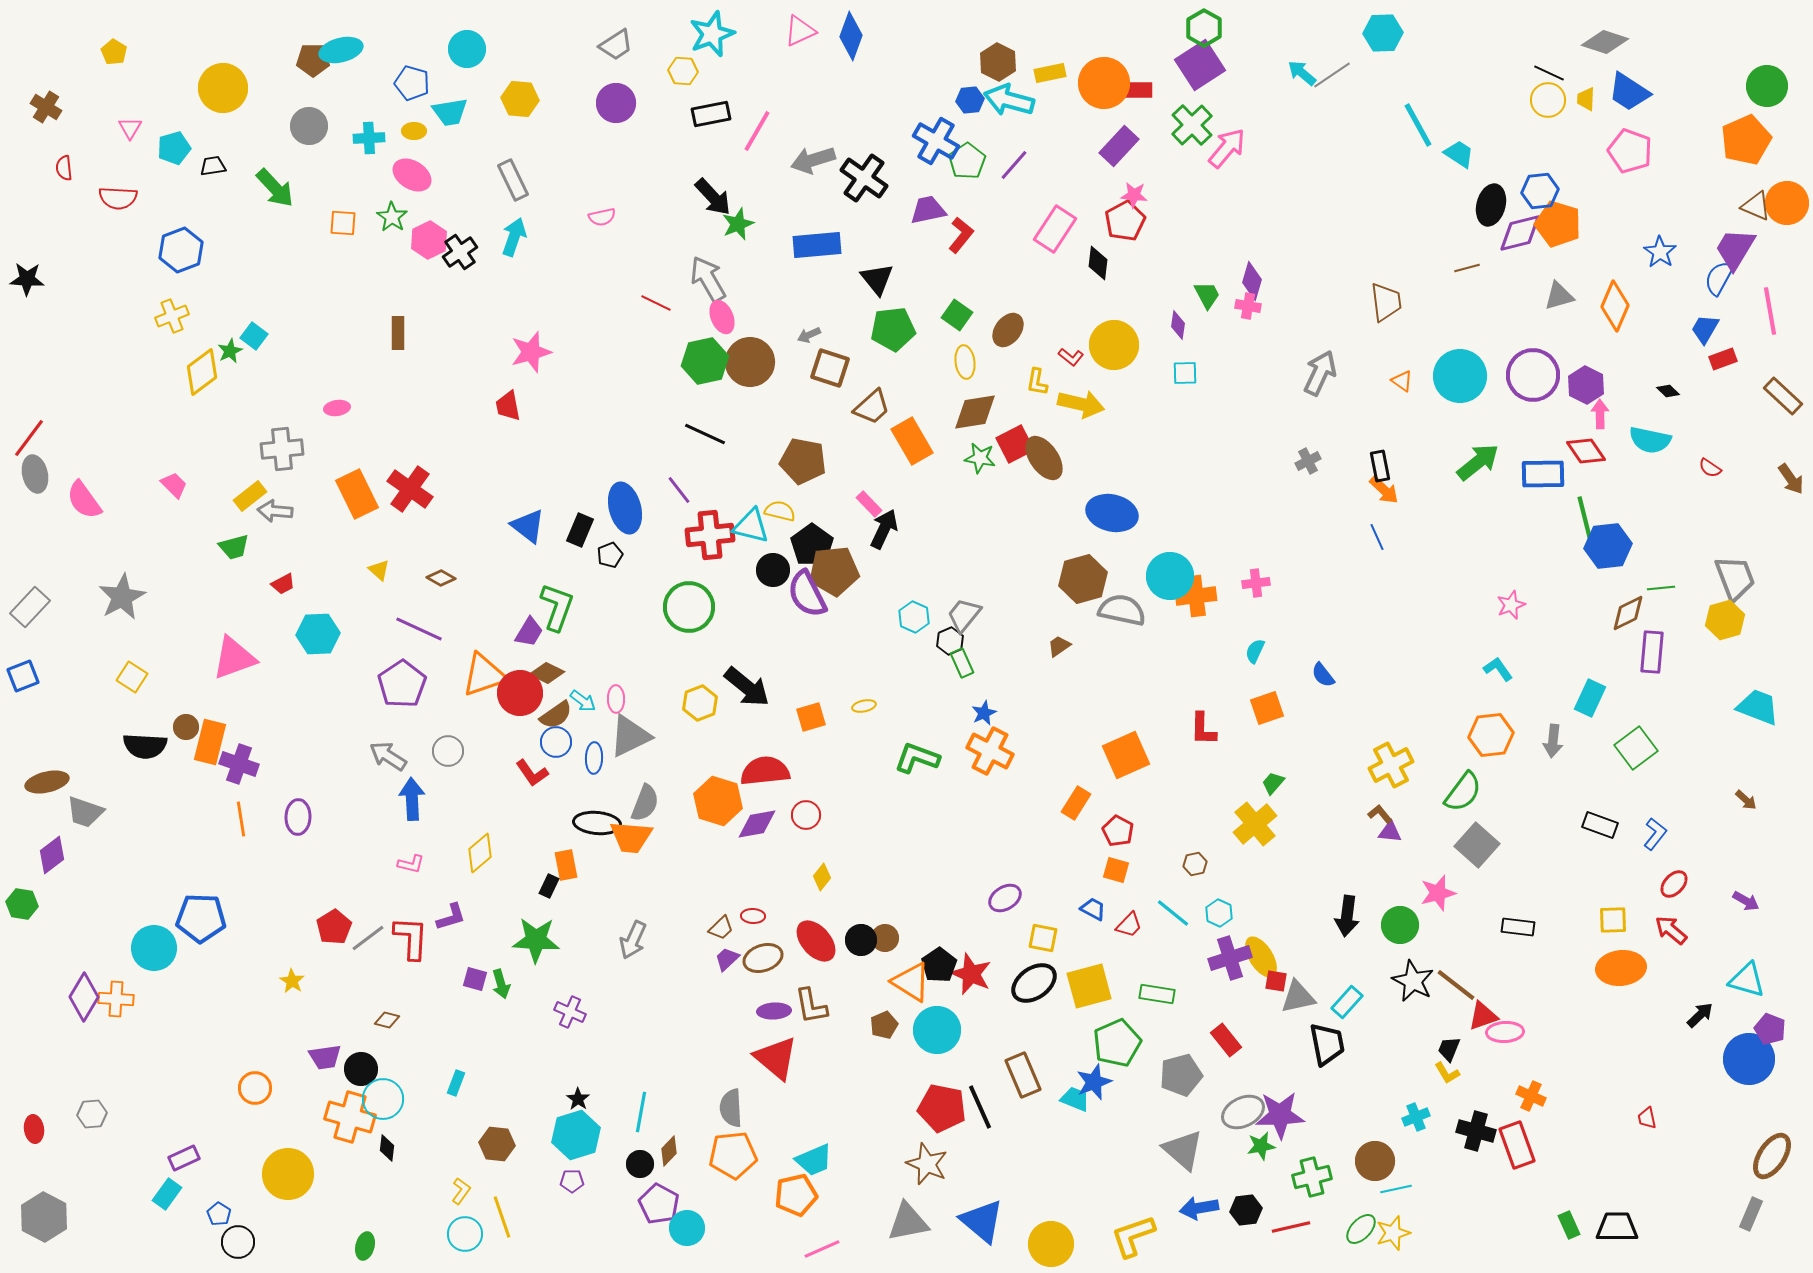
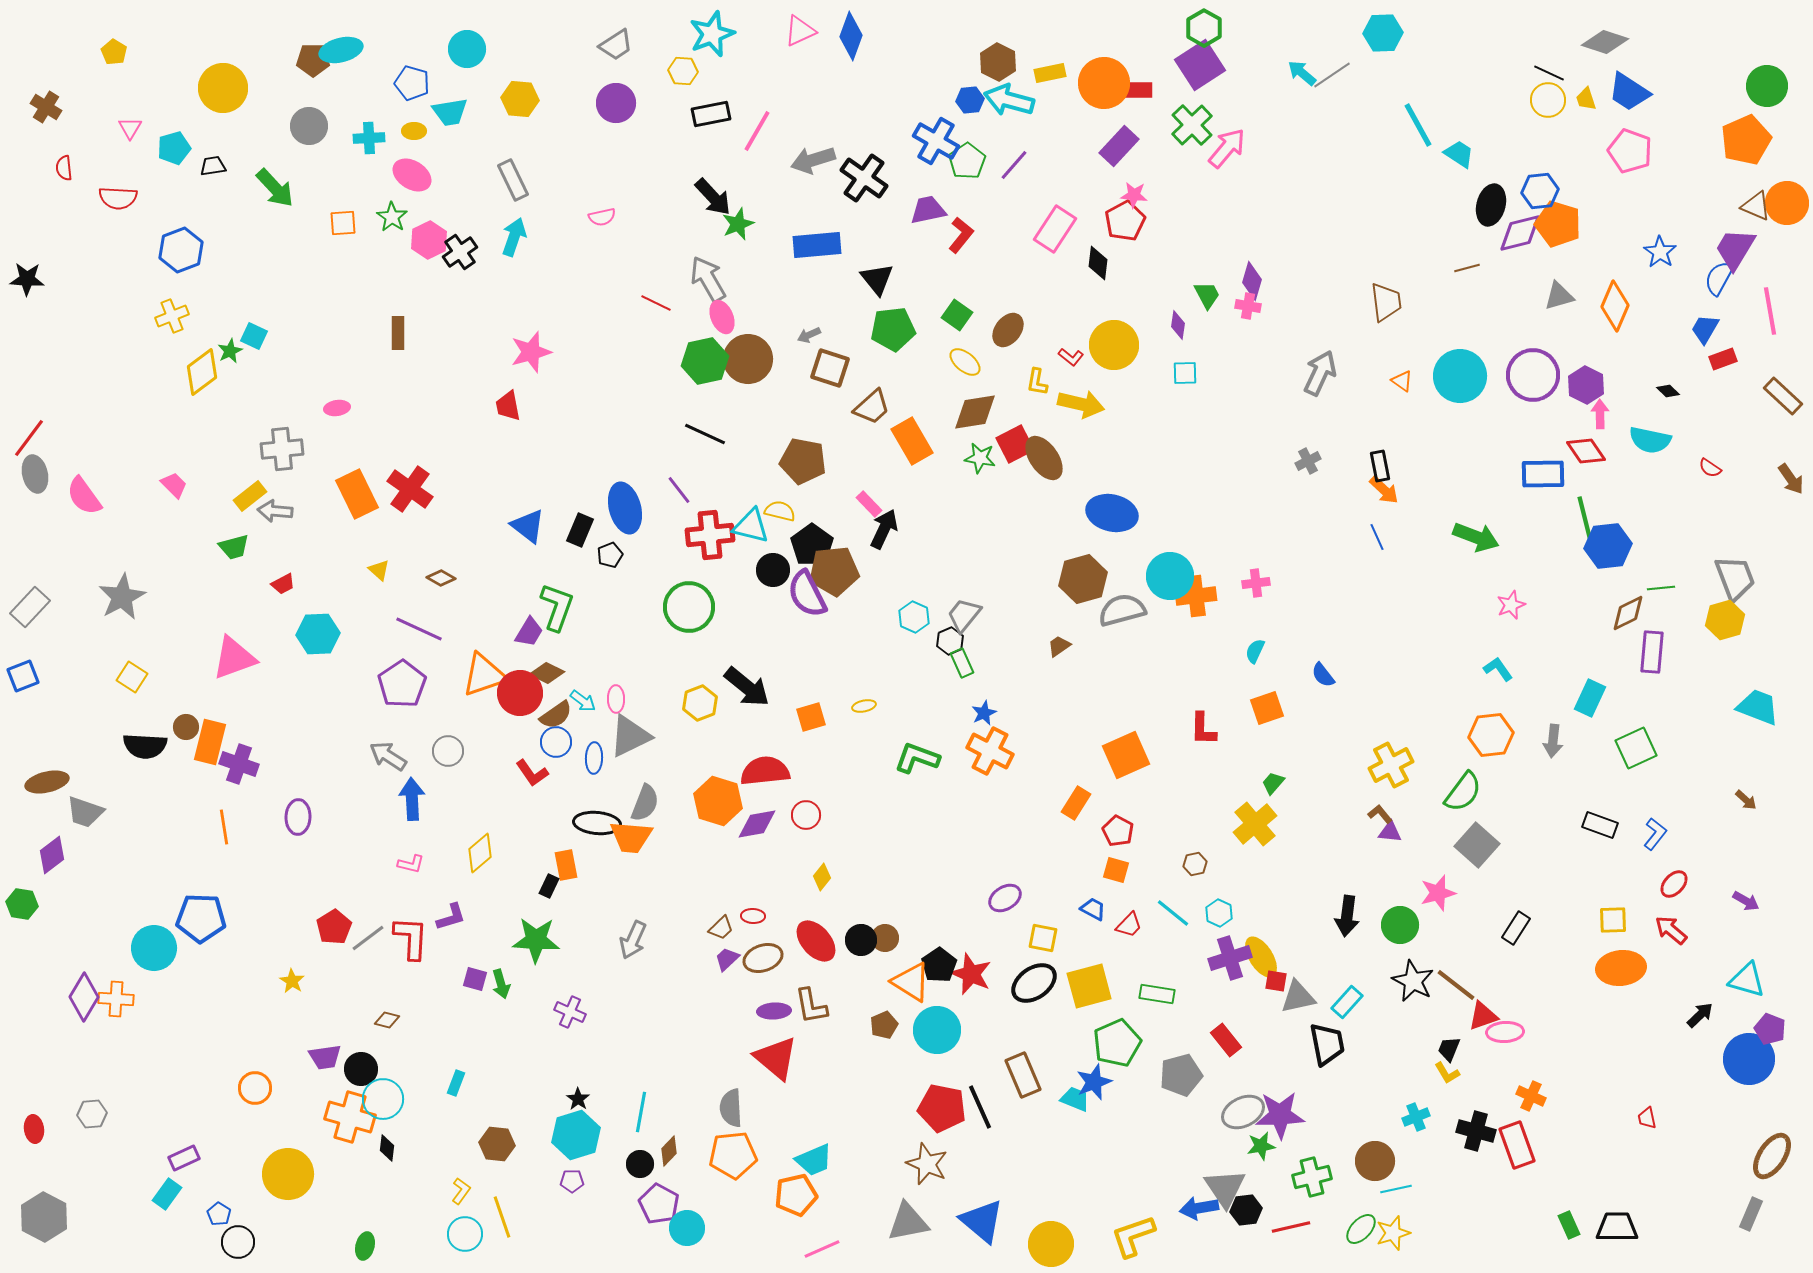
yellow trapezoid at (1586, 99): rotated 20 degrees counterclockwise
orange square at (343, 223): rotated 8 degrees counterclockwise
cyan square at (254, 336): rotated 12 degrees counterclockwise
brown circle at (750, 362): moved 2 px left, 3 px up
yellow ellipse at (965, 362): rotated 44 degrees counterclockwise
green arrow at (1478, 462): moved 2 px left, 75 px down; rotated 60 degrees clockwise
pink semicircle at (84, 500): moved 4 px up
gray semicircle at (1122, 610): rotated 27 degrees counterclockwise
green square at (1636, 748): rotated 12 degrees clockwise
orange line at (241, 819): moved 17 px left, 8 px down
black rectangle at (1518, 927): moved 2 px left, 1 px down; rotated 64 degrees counterclockwise
gray triangle at (1183, 1150): moved 42 px right, 38 px down; rotated 15 degrees clockwise
